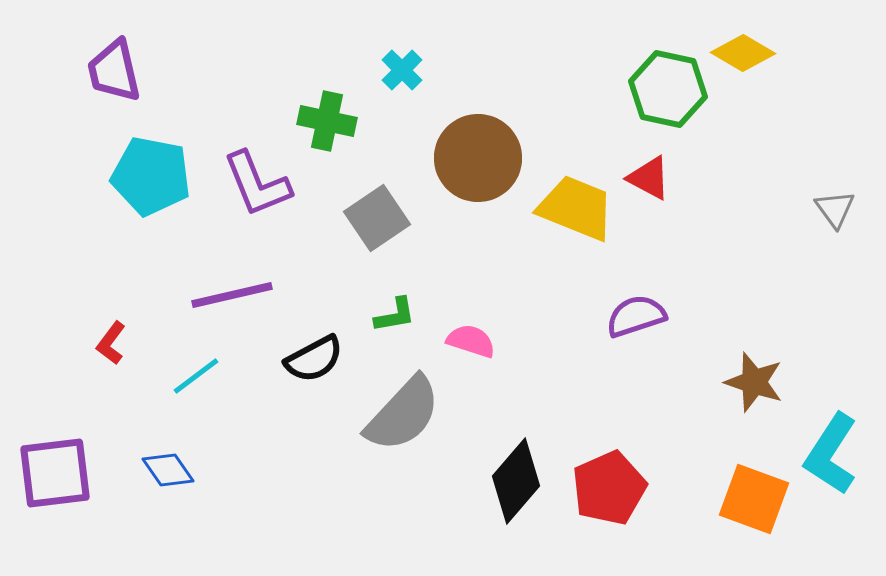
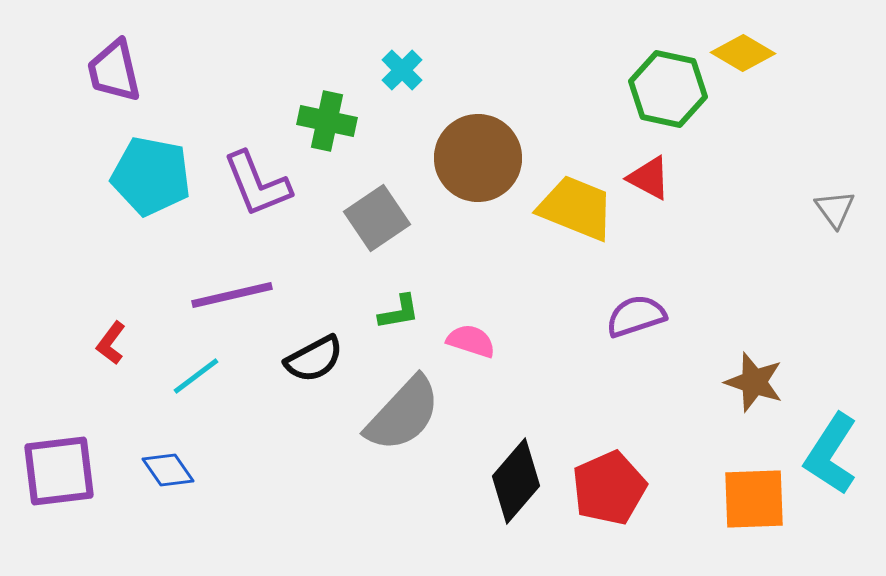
green L-shape: moved 4 px right, 3 px up
purple square: moved 4 px right, 2 px up
orange square: rotated 22 degrees counterclockwise
